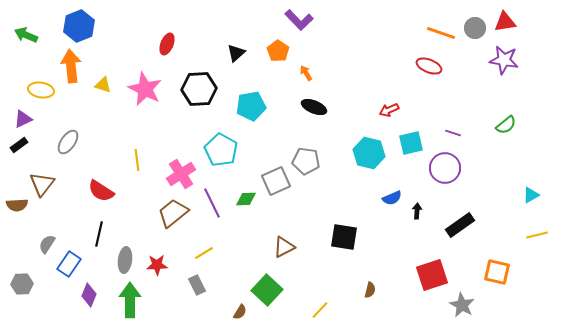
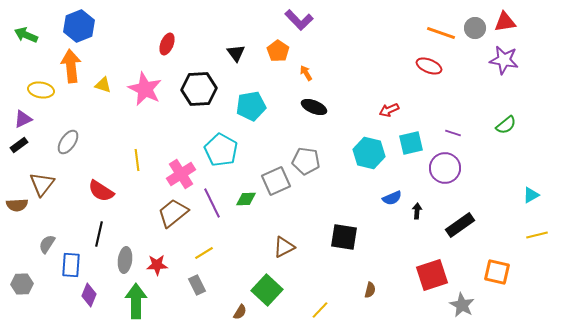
black triangle at (236, 53): rotated 24 degrees counterclockwise
blue rectangle at (69, 264): moved 2 px right, 1 px down; rotated 30 degrees counterclockwise
green arrow at (130, 300): moved 6 px right, 1 px down
